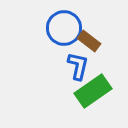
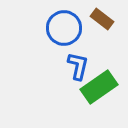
brown rectangle: moved 13 px right, 22 px up
green rectangle: moved 6 px right, 4 px up
